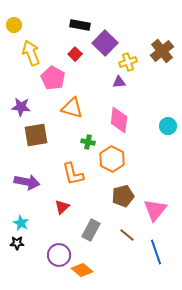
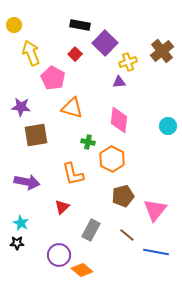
blue line: rotated 60 degrees counterclockwise
